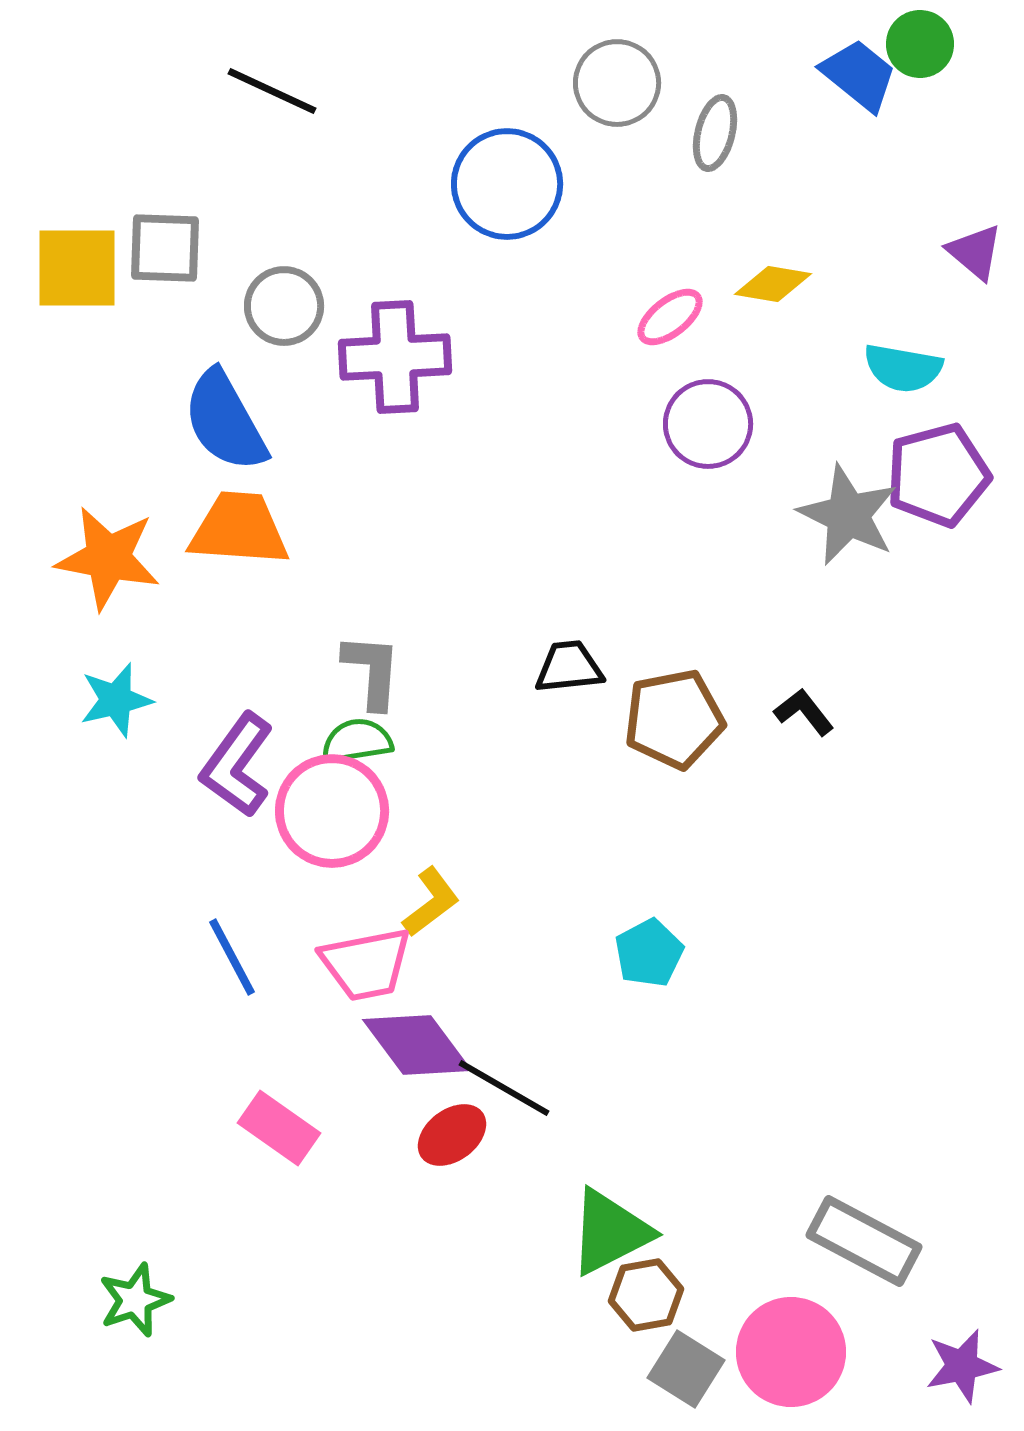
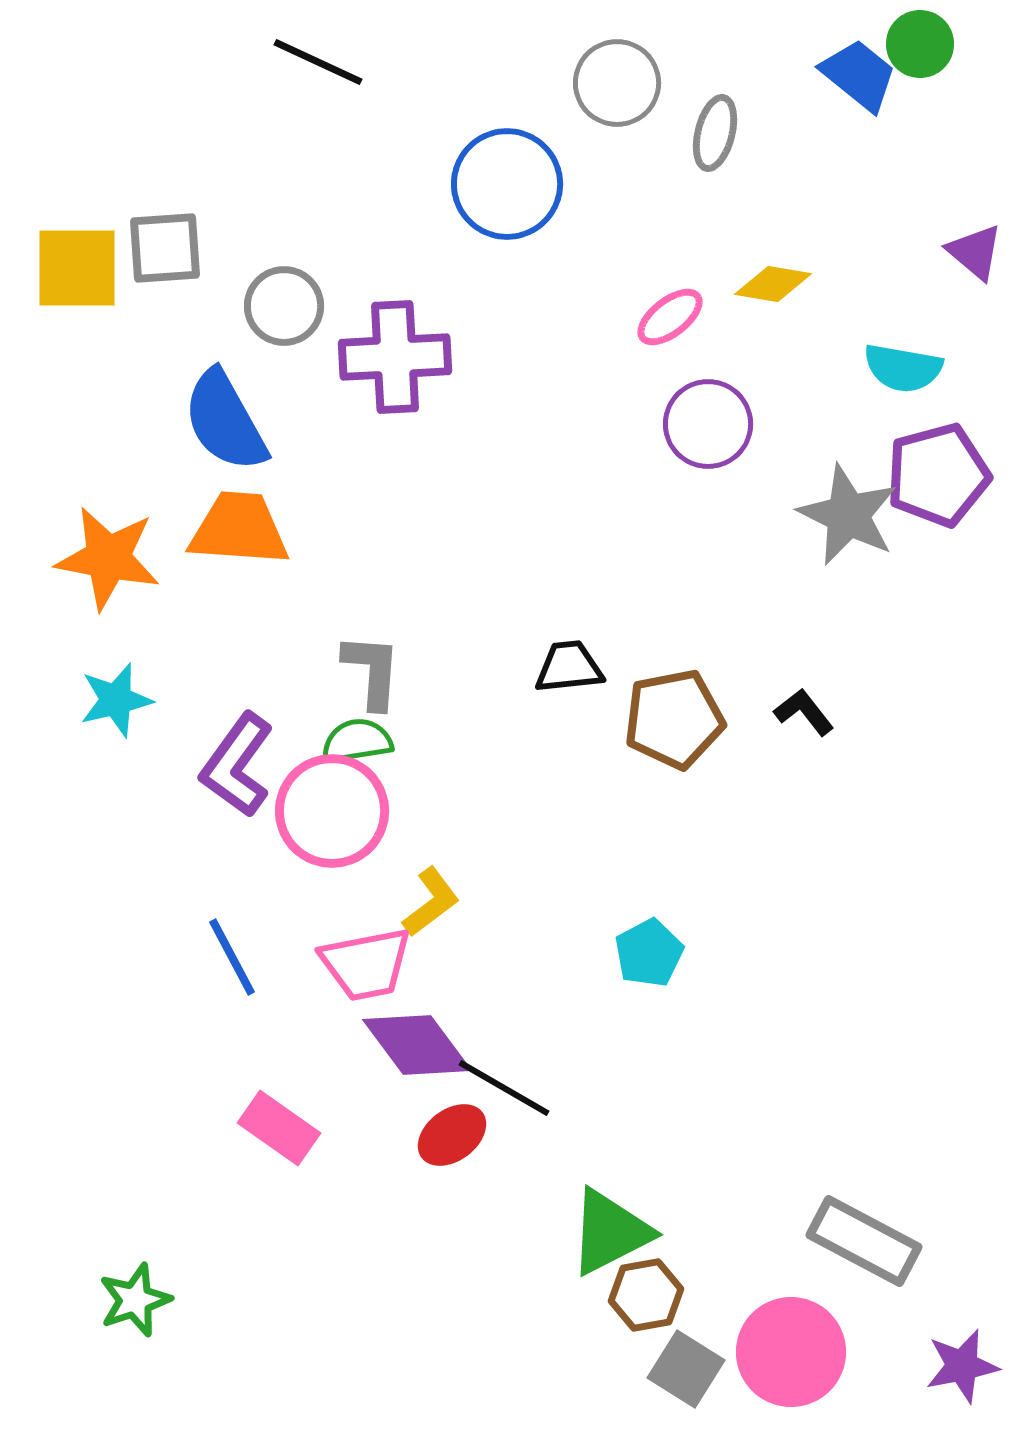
black line at (272, 91): moved 46 px right, 29 px up
gray square at (165, 248): rotated 6 degrees counterclockwise
